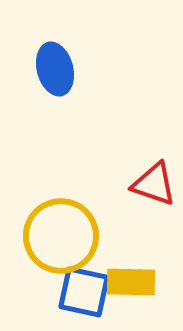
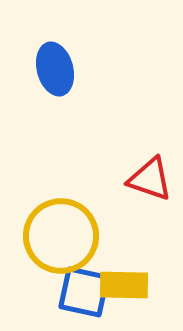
red triangle: moved 4 px left, 5 px up
yellow rectangle: moved 7 px left, 3 px down
